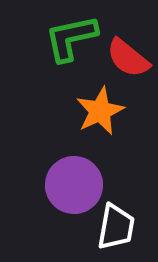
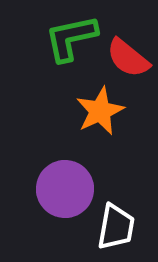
purple circle: moved 9 px left, 4 px down
